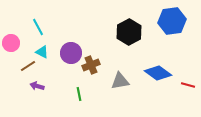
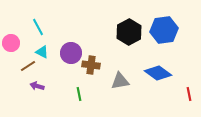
blue hexagon: moved 8 px left, 9 px down
brown cross: rotated 30 degrees clockwise
red line: moved 1 px right, 9 px down; rotated 64 degrees clockwise
